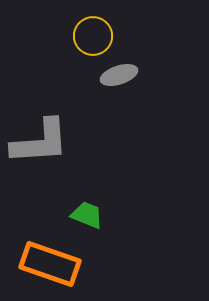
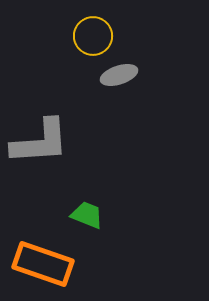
orange rectangle: moved 7 px left
